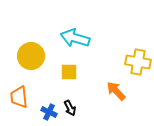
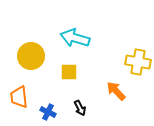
black arrow: moved 10 px right
blue cross: moved 1 px left
